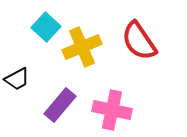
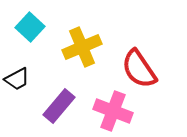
cyan square: moved 16 px left
red semicircle: moved 28 px down
purple rectangle: moved 1 px left, 1 px down
pink cross: moved 1 px right, 1 px down; rotated 9 degrees clockwise
